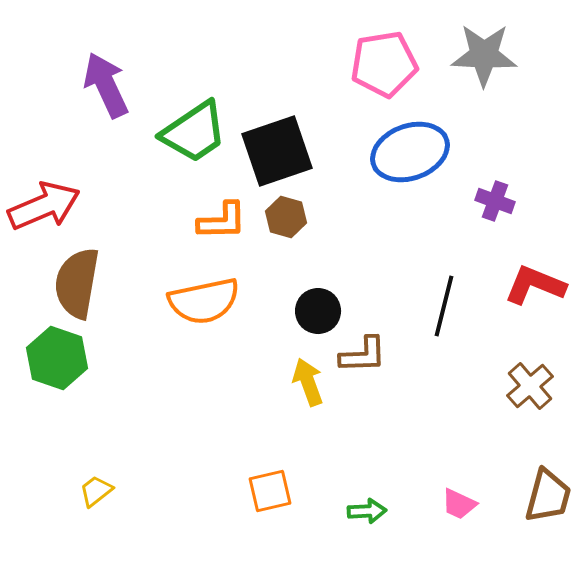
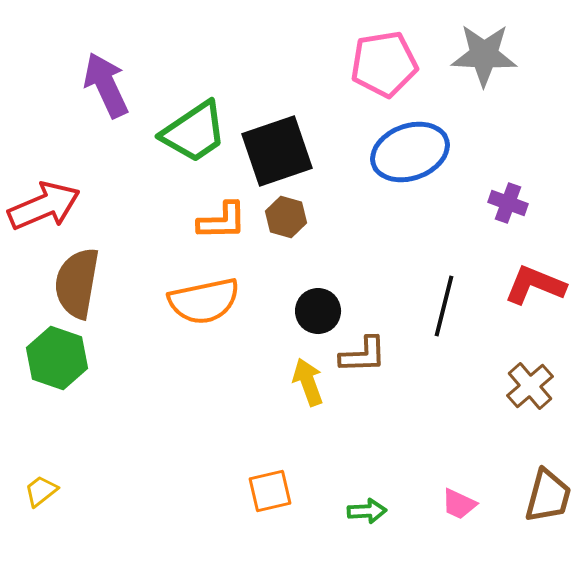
purple cross: moved 13 px right, 2 px down
yellow trapezoid: moved 55 px left
